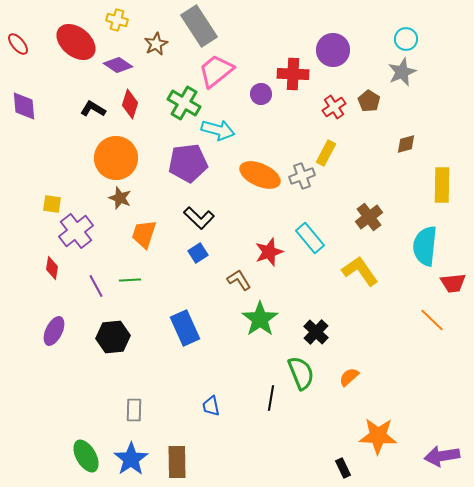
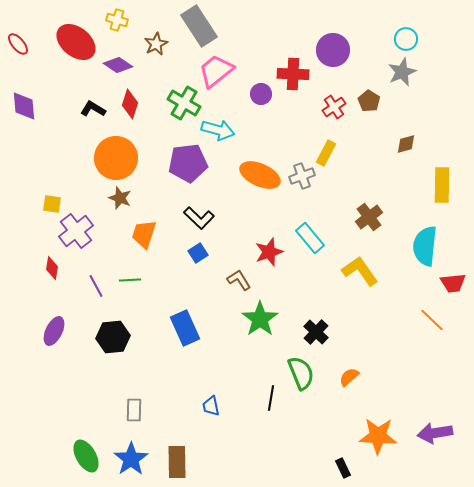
purple arrow at (442, 456): moved 7 px left, 23 px up
